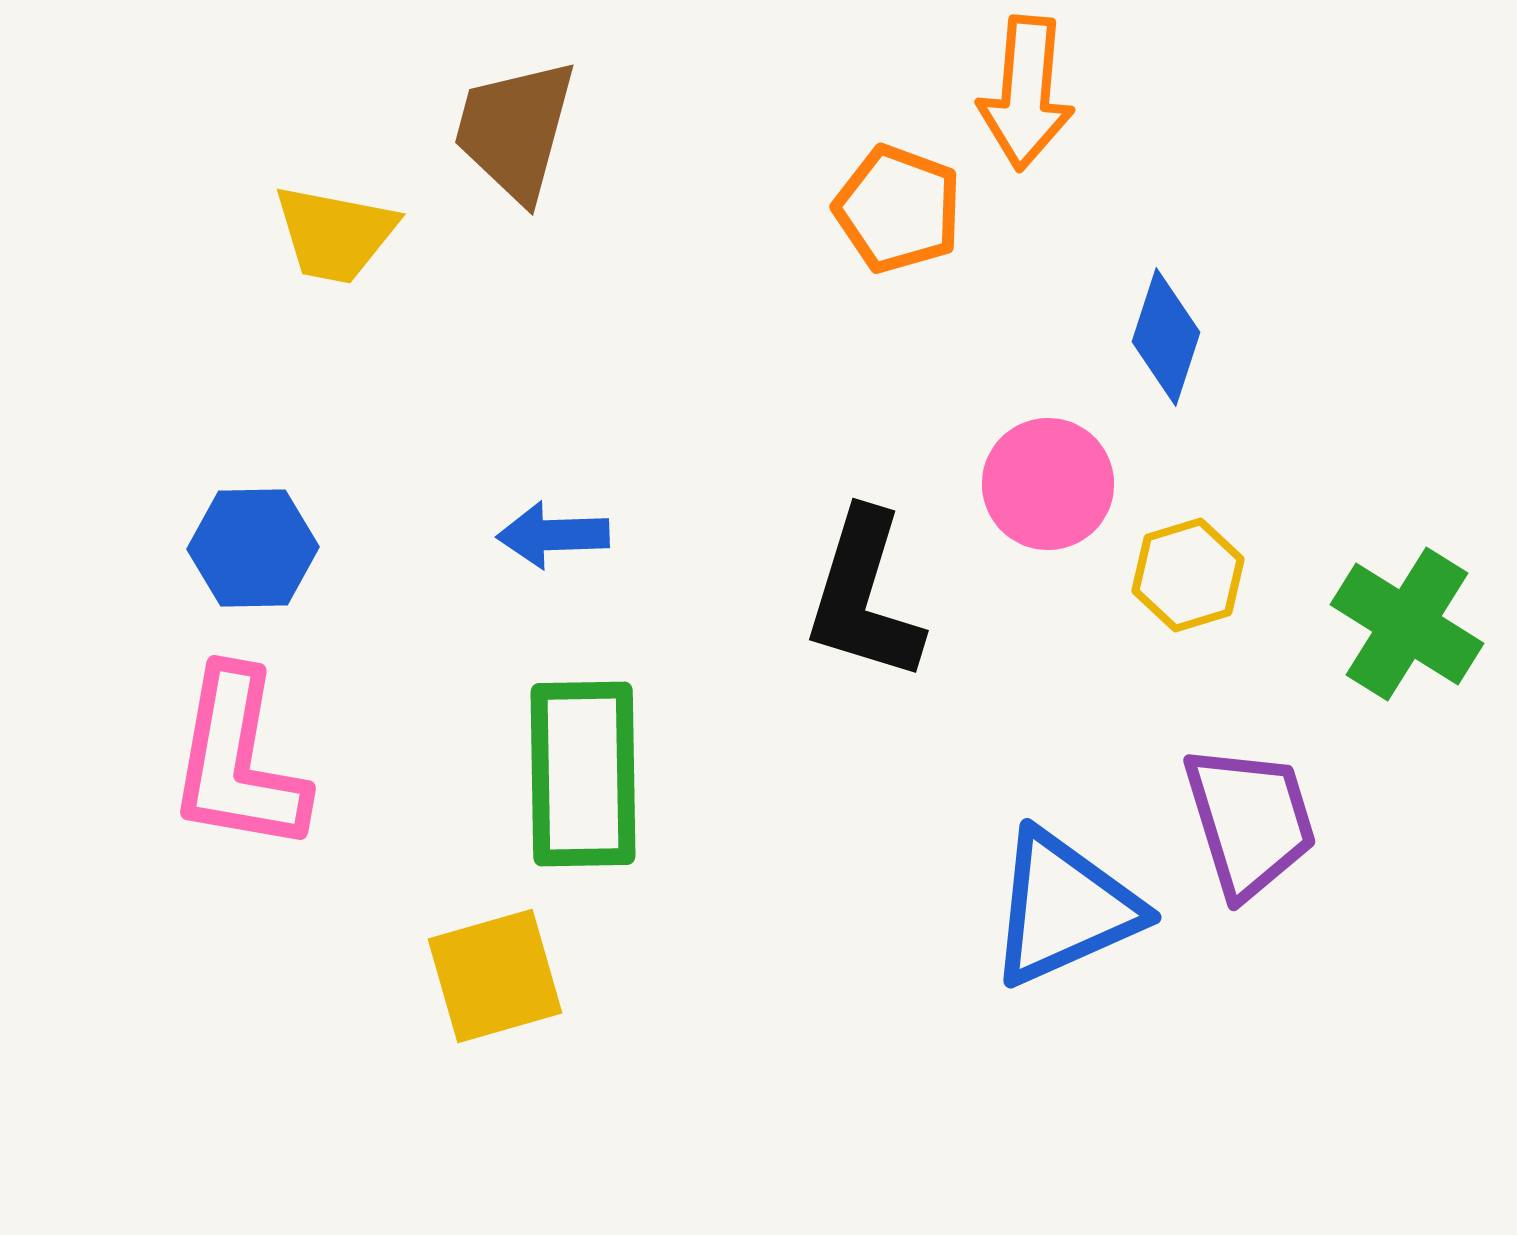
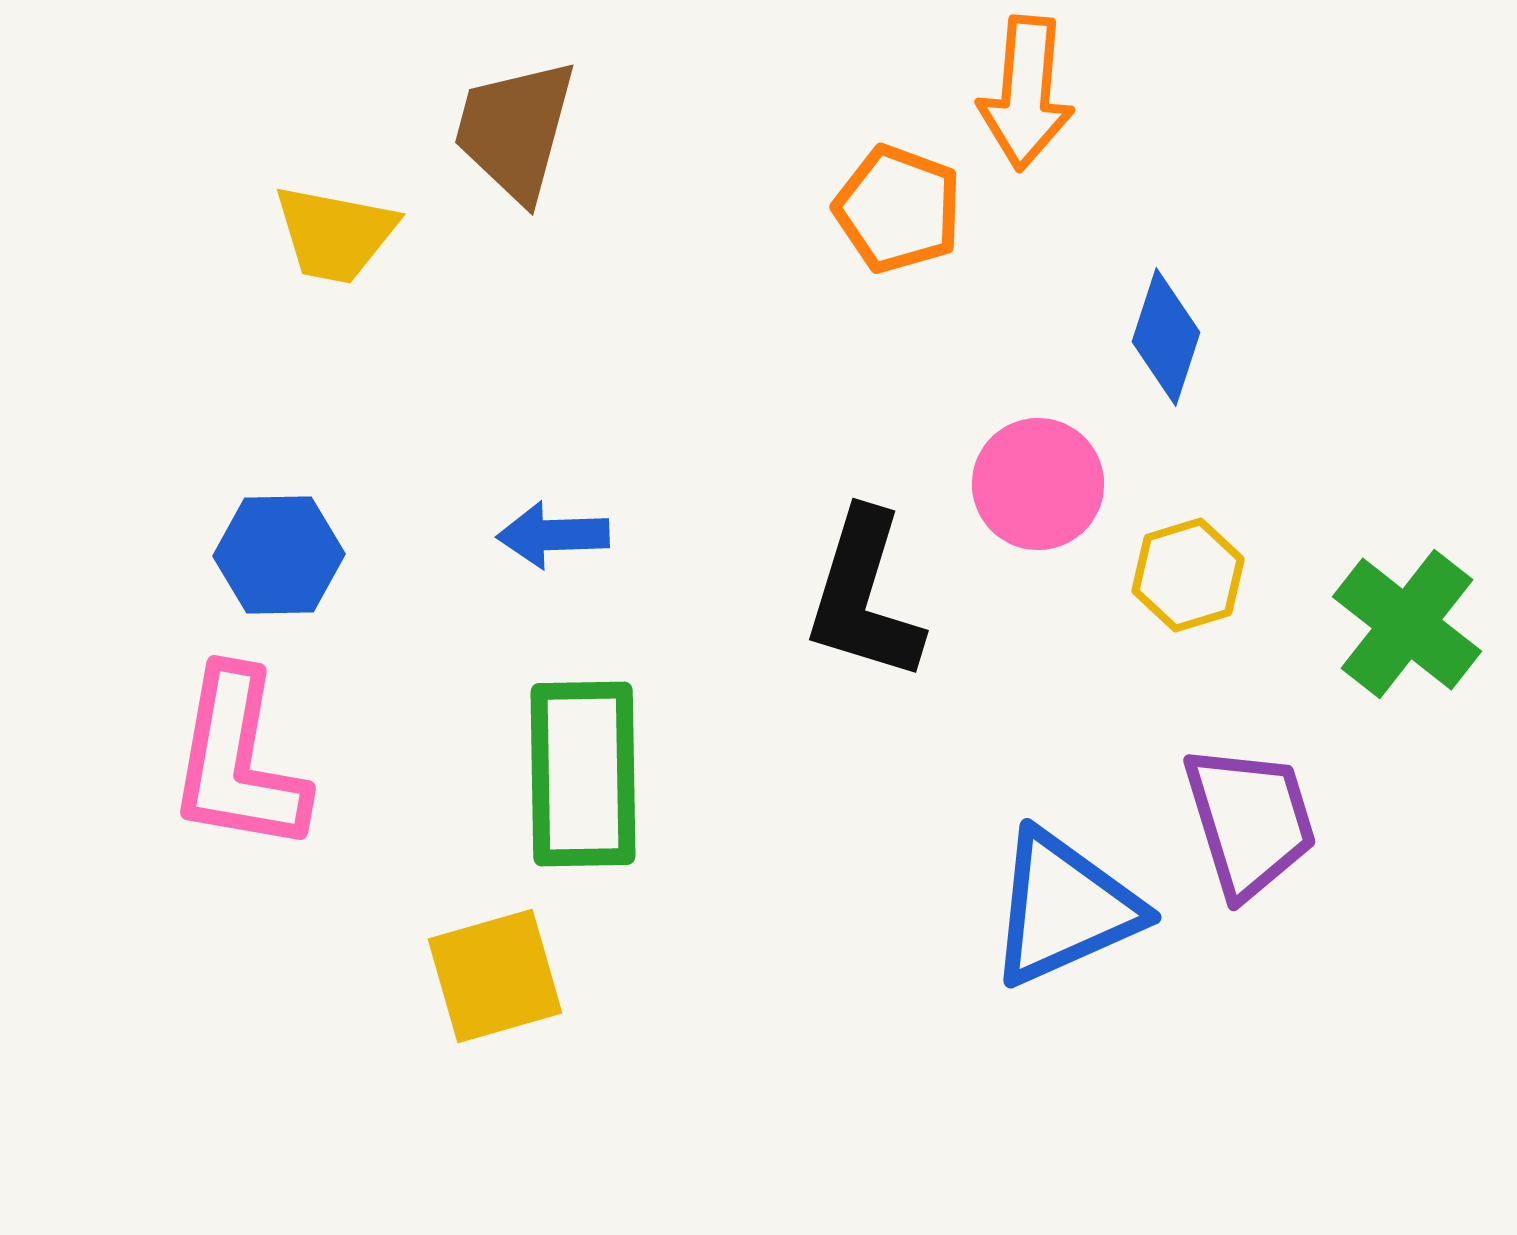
pink circle: moved 10 px left
blue hexagon: moved 26 px right, 7 px down
green cross: rotated 6 degrees clockwise
